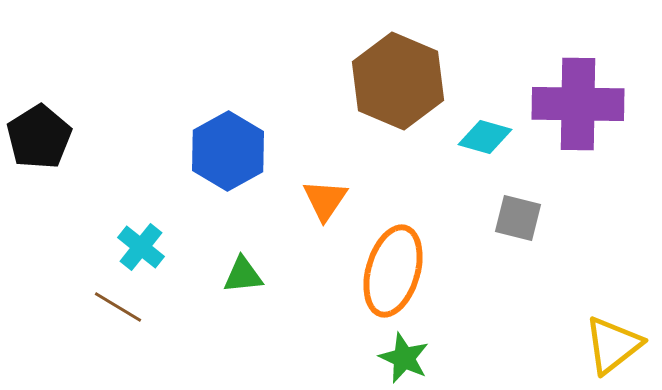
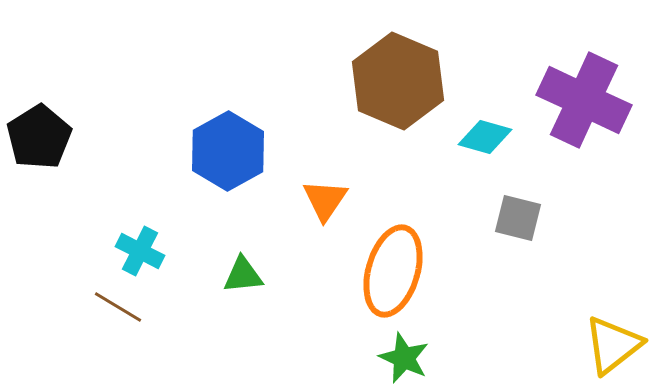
purple cross: moved 6 px right, 4 px up; rotated 24 degrees clockwise
cyan cross: moved 1 px left, 4 px down; rotated 12 degrees counterclockwise
